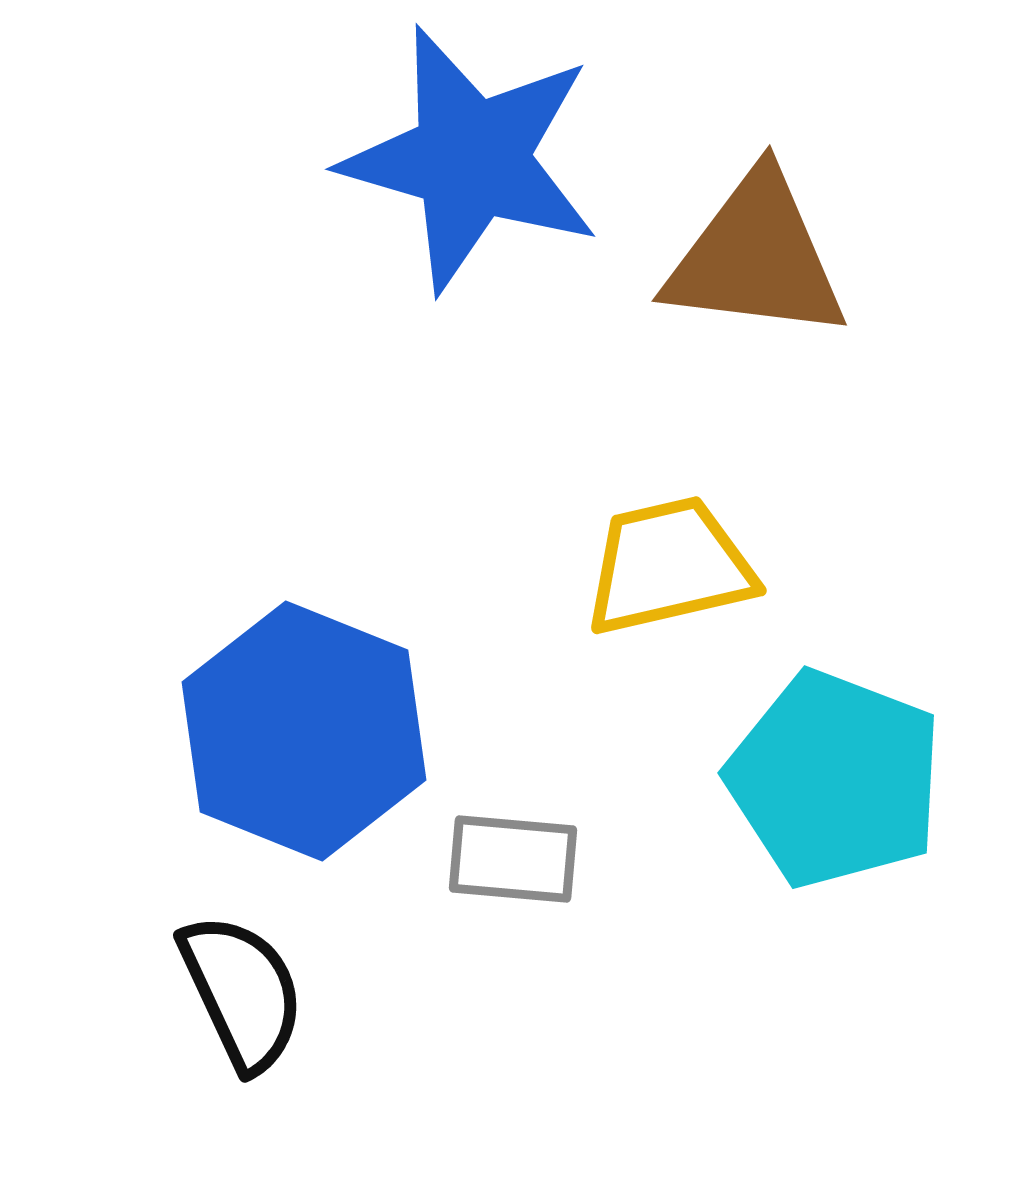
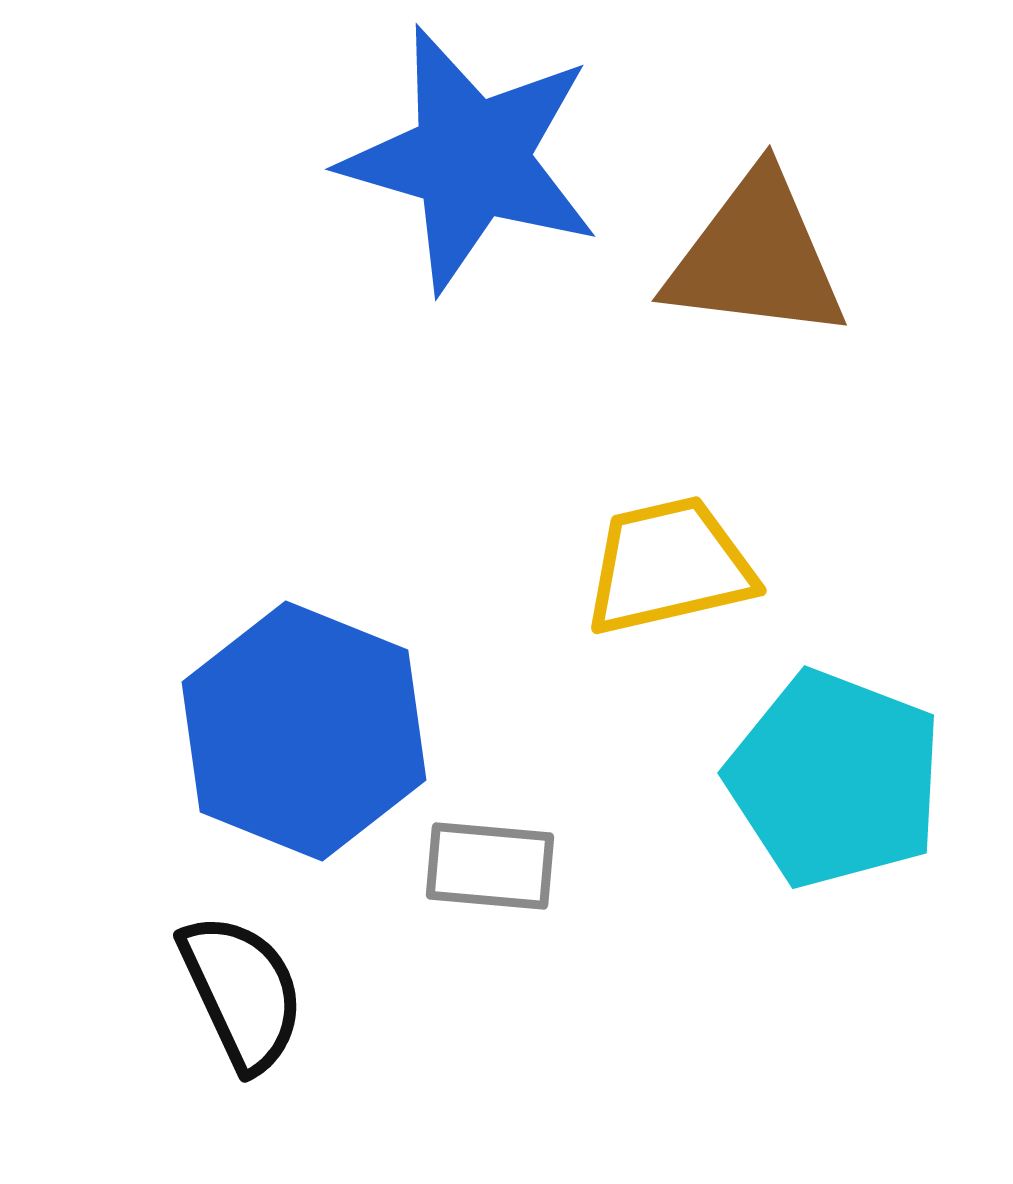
gray rectangle: moved 23 px left, 7 px down
